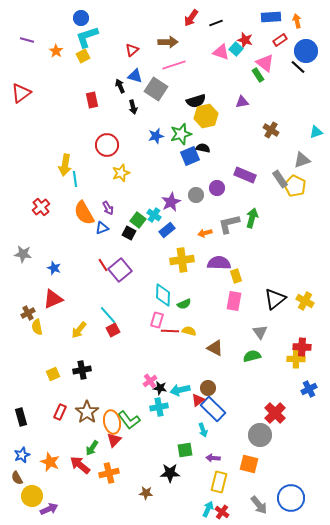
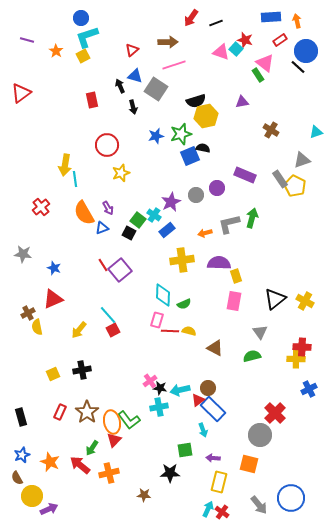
brown star at (146, 493): moved 2 px left, 2 px down
